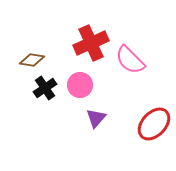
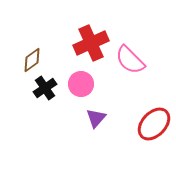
brown diamond: rotated 45 degrees counterclockwise
pink circle: moved 1 px right, 1 px up
